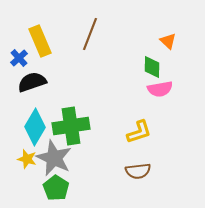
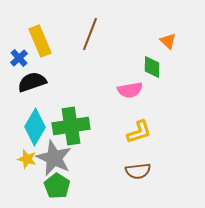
pink semicircle: moved 30 px left, 1 px down
green pentagon: moved 1 px right, 2 px up
